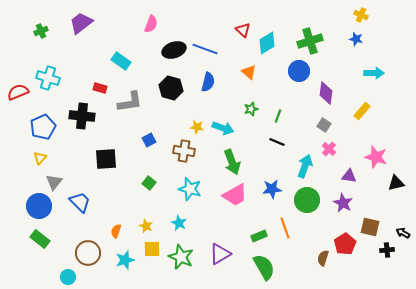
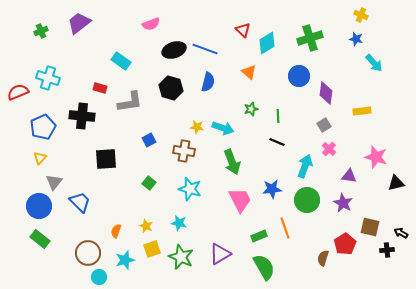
purple trapezoid at (81, 23): moved 2 px left
pink semicircle at (151, 24): rotated 48 degrees clockwise
green cross at (310, 41): moved 3 px up
blue circle at (299, 71): moved 5 px down
cyan arrow at (374, 73): moved 10 px up; rotated 48 degrees clockwise
yellow rectangle at (362, 111): rotated 42 degrees clockwise
green line at (278, 116): rotated 24 degrees counterclockwise
gray square at (324, 125): rotated 24 degrees clockwise
pink trapezoid at (235, 195): moved 5 px right, 5 px down; rotated 88 degrees counterclockwise
cyan star at (179, 223): rotated 14 degrees counterclockwise
black arrow at (403, 233): moved 2 px left
yellow square at (152, 249): rotated 18 degrees counterclockwise
cyan circle at (68, 277): moved 31 px right
